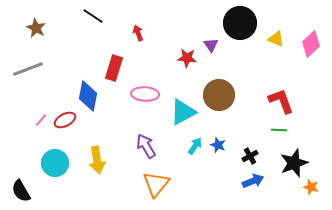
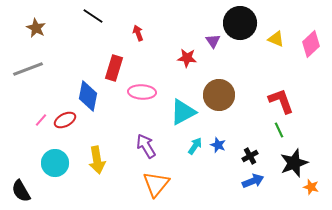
purple triangle: moved 2 px right, 4 px up
pink ellipse: moved 3 px left, 2 px up
green line: rotated 63 degrees clockwise
